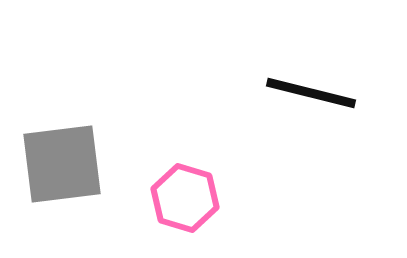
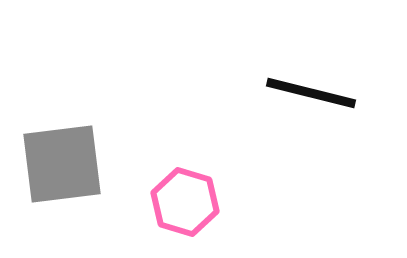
pink hexagon: moved 4 px down
